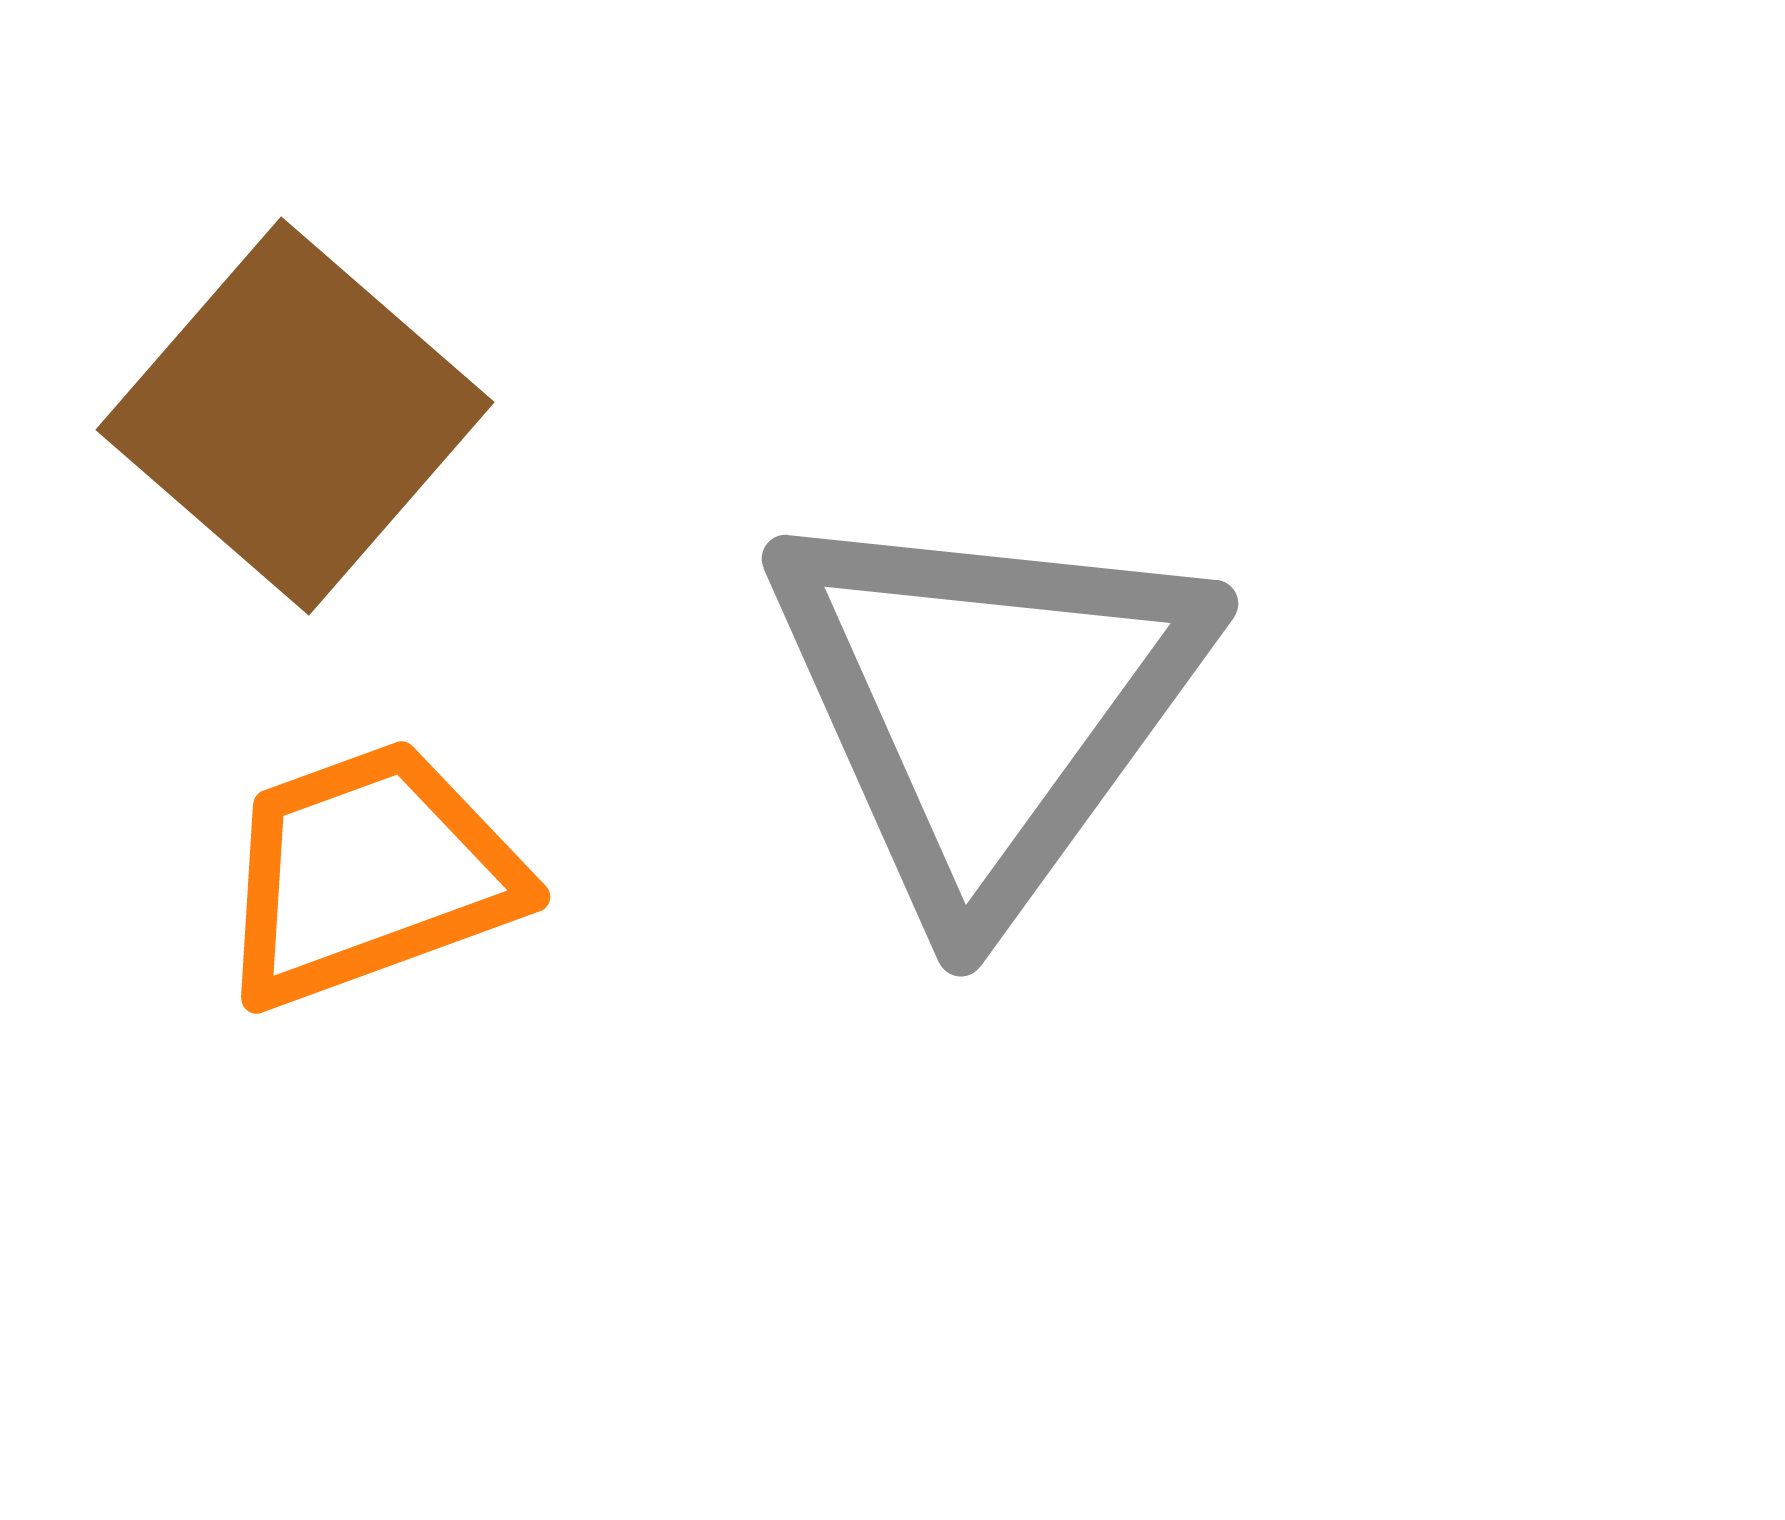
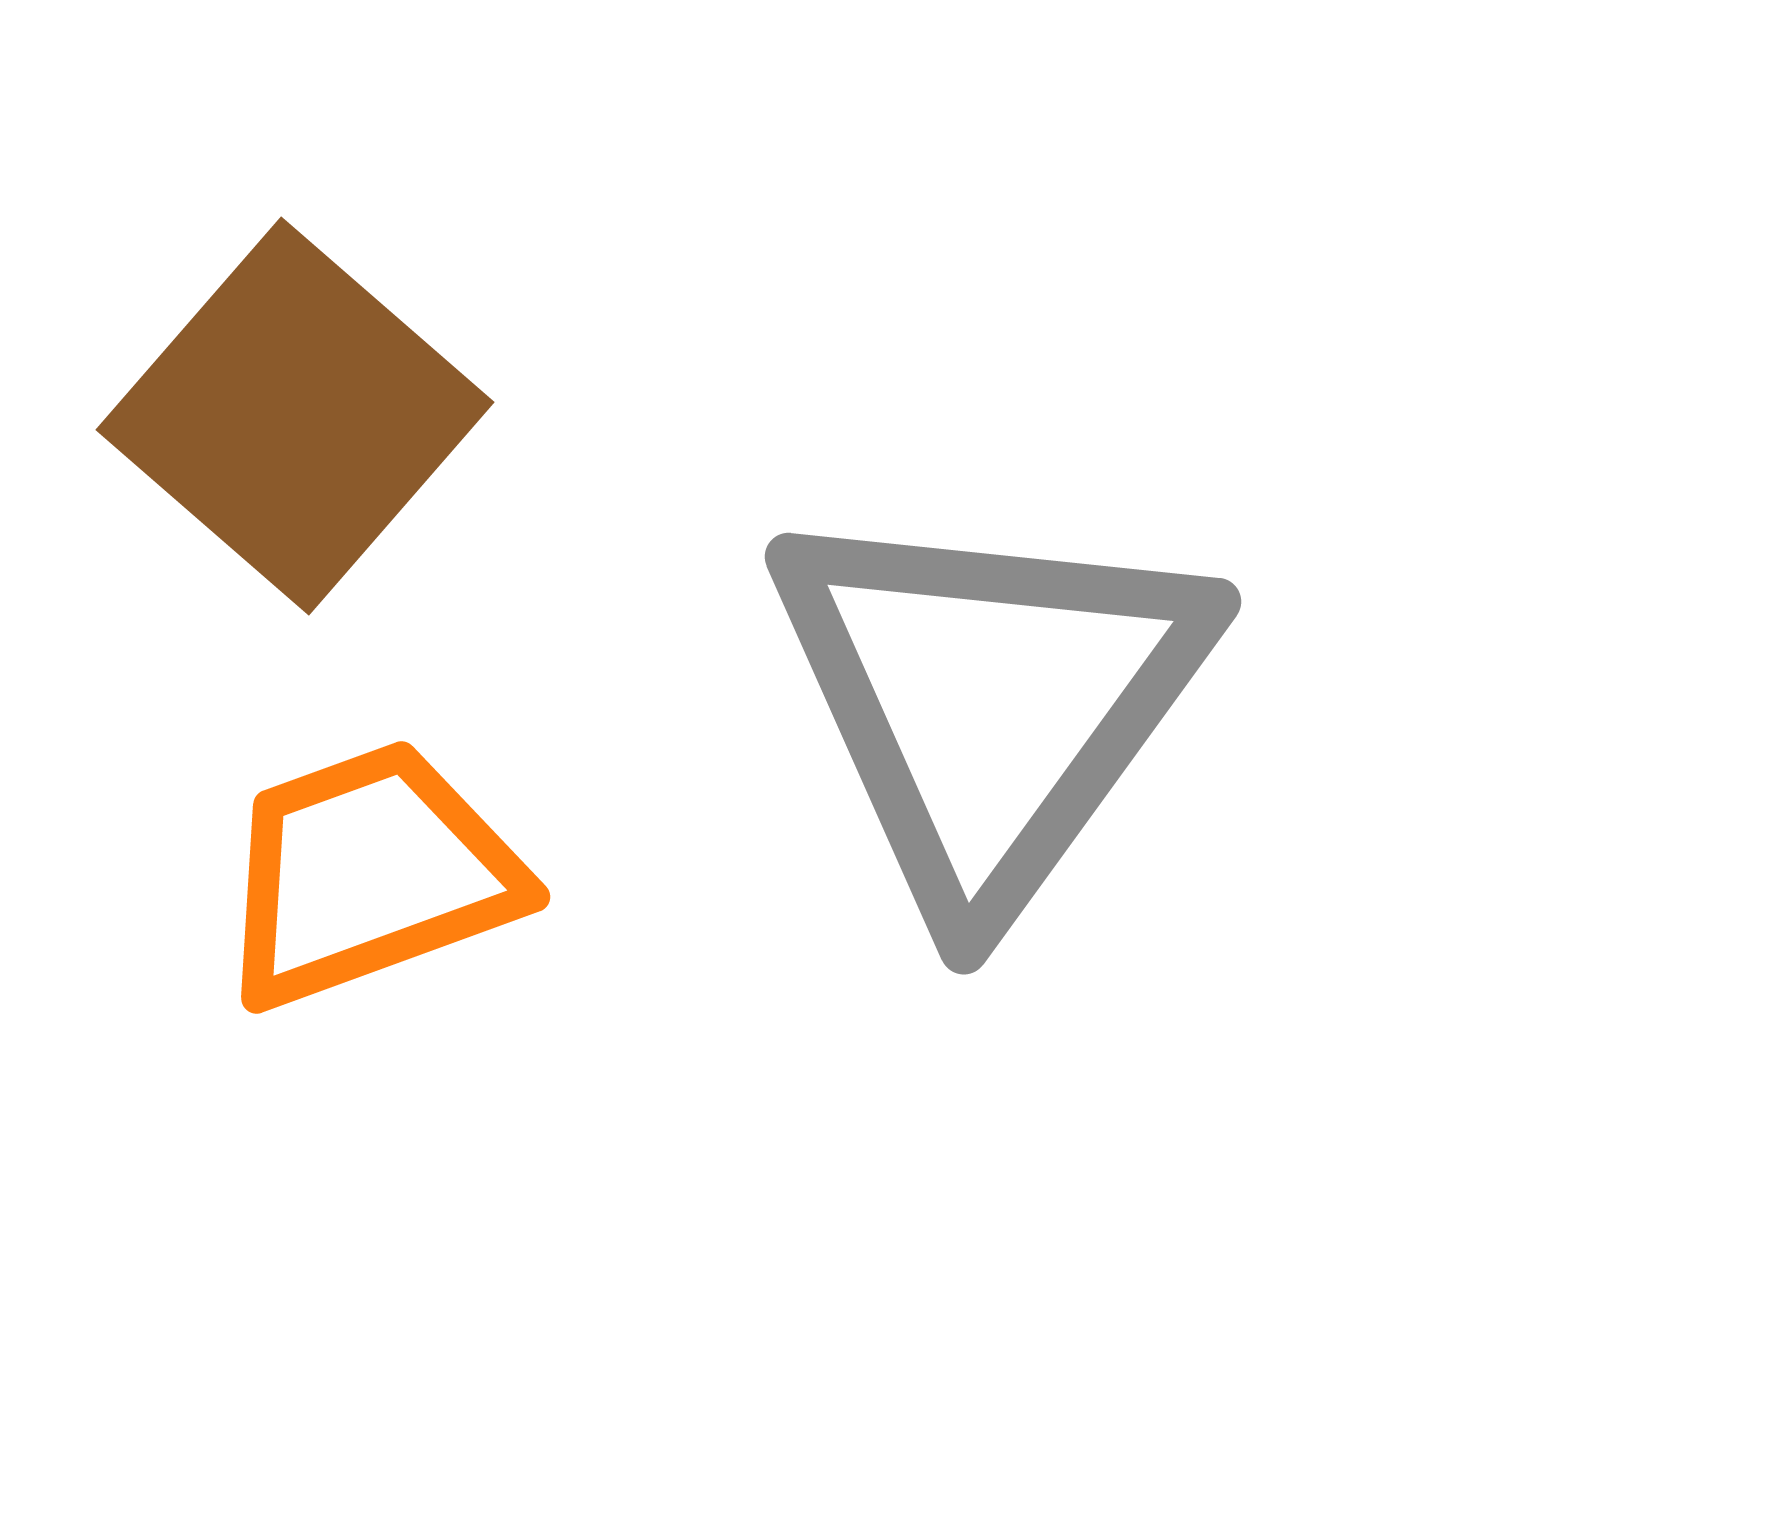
gray triangle: moved 3 px right, 2 px up
